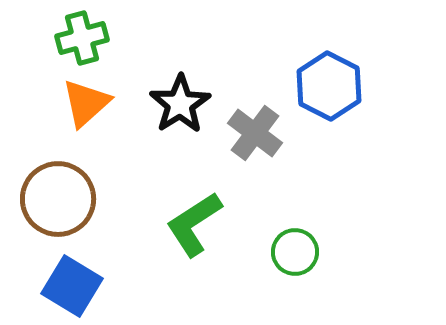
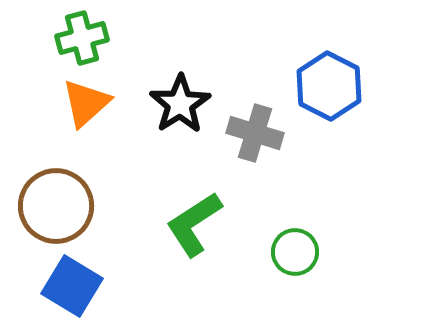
gray cross: rotated 20 degrees counterclockwise
brown circle: moved 2 px left, 7 px down
